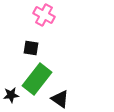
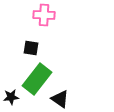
pink cross: rotated 25 degrees counterclockwise
black star: moved 2 px down
